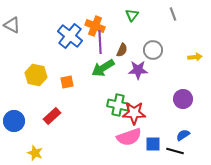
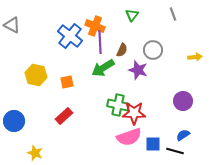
purple star: rotated 18 degrees clockwise
purple circle: moved 2 px down
red rectangle: moved 12 px right
